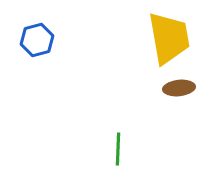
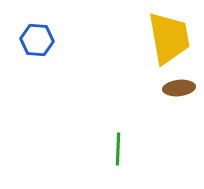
blue hexagon: rotated 20 degrees clockwise
